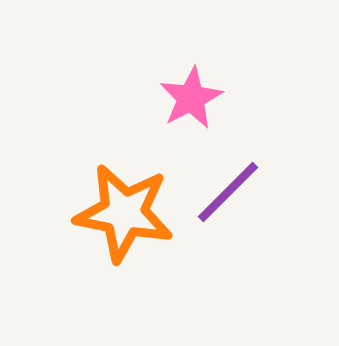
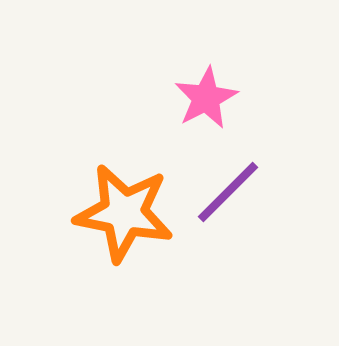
pink star: moved 15 px right
